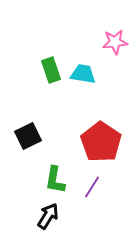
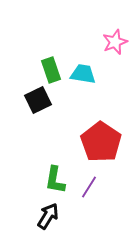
pink star: rotated 15 degrees counterclockwise
black square: moved 10 px right, 36 px up
purple line: moved 3 px left
